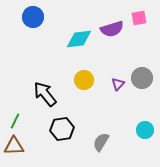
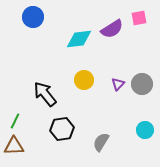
purple semicircle: rotated 15 degrees counterclockwise
gray circle: moved 6 px down
